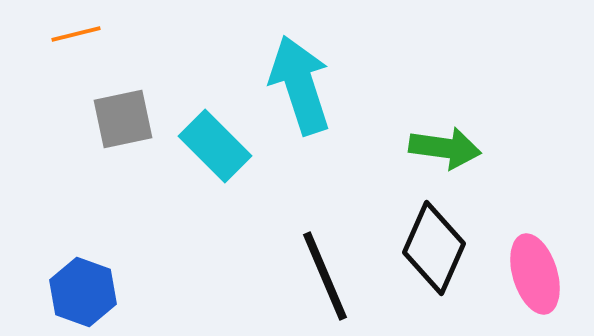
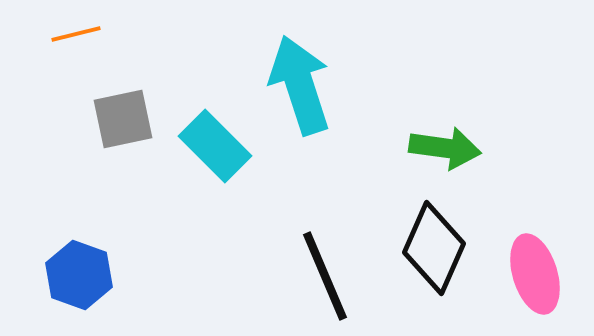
blue hexagon: moved 4 px left, 17 px up
